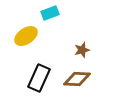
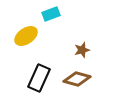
cyan rectangle: moved 1 px right, 1 px down
brown diamond: rotated 12 degrees clockwise
